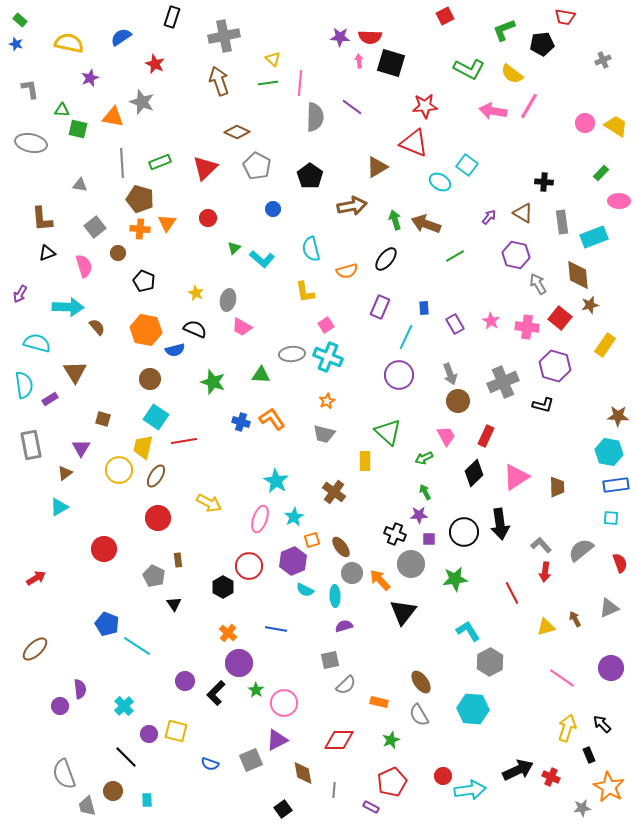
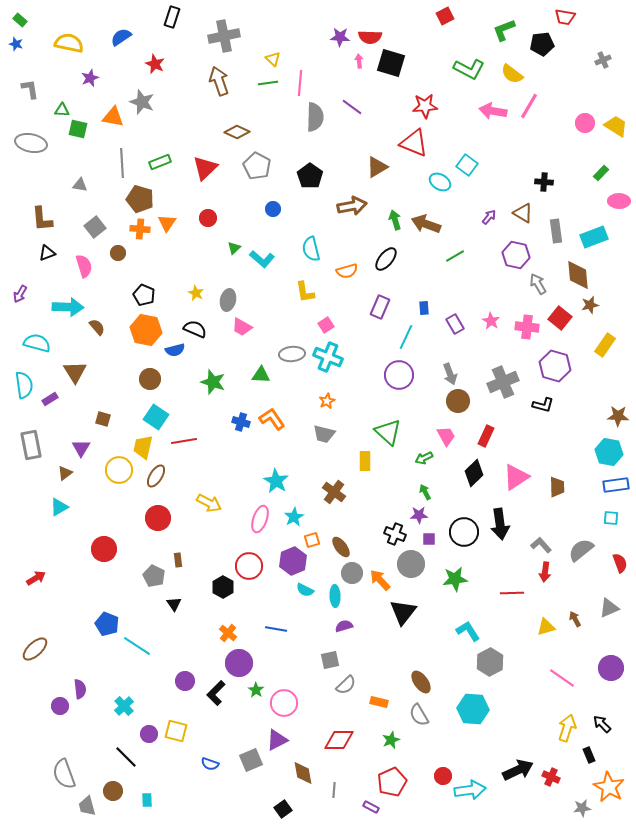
gray rectangle at (562, 222): moved 6 px left, 9 px down
black pentagon at (144, 281): moved 14 px down
red line at (512, 593): rotated 65 degrees counterclockwise
